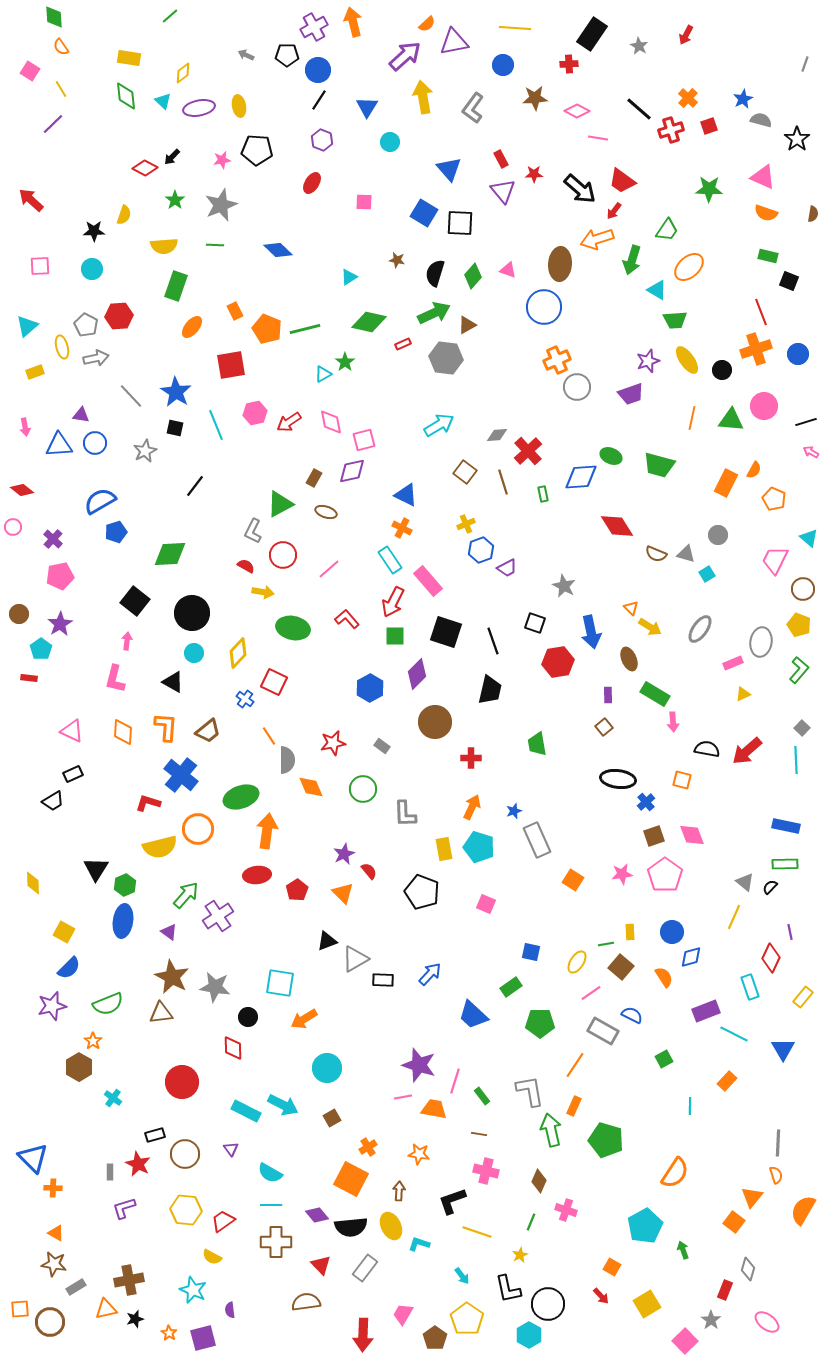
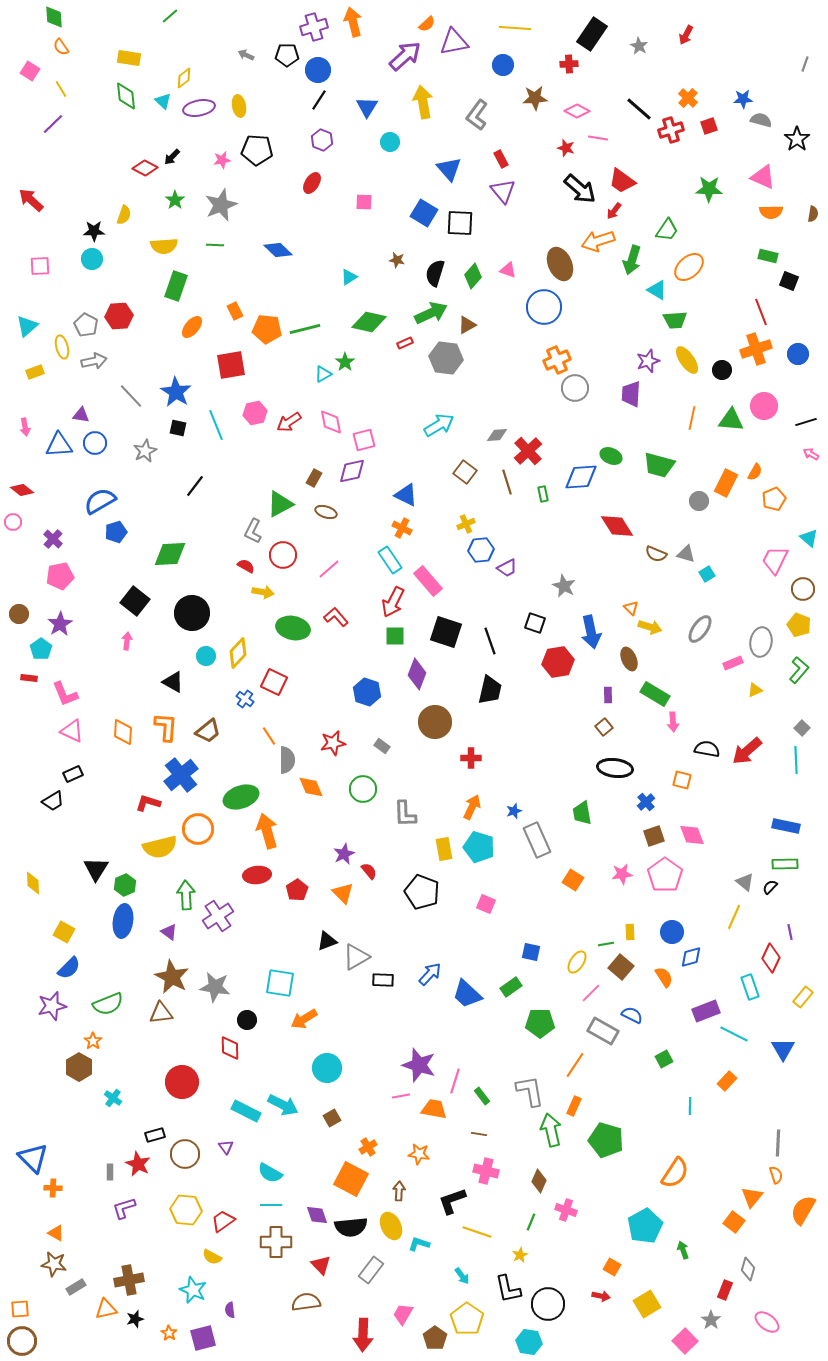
purple cross at (314, 27): rotated 12 degrees clockwise
yellow diamond at (183, 73): moved 1 px right, 5 px down
yellow arrow at (423, 97): moved 5 px down
blue star at (743, 99): rotated 24 degrees clockwise
gray L-shape at (473, 108): moved 4 px right, 7 px down
red star at (534, 174): moved 32 px right, 26 px up; rotated 18 degrees clockwise
orange semicircle at (766, 213): moved 5 px right, 1 px up; rotated 20 degrees counterclockwise
orange arrow at (597, 239): moved 1 px right, 2 px down
brown ellipse at (560, 264): rotated 28 degrees counterclockwise
cyan circle at (92, 269): moved 10 px up
green arrow at (434, 313): moved 3 px left
orange pentagon at (267, 329): rotated 16 degrees counterclockwise
red rectangle at (403, 344): moved 2 px right, 1 px up
gray arrow at (96, 358): moved 2 px left, 3 px down
gray circle at (577, 387): moved 2 px left, 1 px down
purple trapezoid at (631, 394): rotated 112 degrees clockwise
black square at (175, 428): moved 3 px right
pink arrow at (811, 452): moved 2 px down
orange semicircle at (754, 470): moved 1 px right, 2 px down
brown line at (503, 482): moved 4 px right
orange pentagon at (774, 499): rotated 25 degrees clockwise
pink circle at (13, 527): moved 5 px up
gray circle at (718, 535): moved 19 px left, 34 px up
blue hexagon at (481, 550): rotated 15 degrees clockwise
red L-shape at (347, 619): moved 11 px left, 2 px up
yellow arrow at (650, 627): rotated 15 degrees counterclockwise
black line at (493, 641): moved 3 px left
cyan circle at (194, 653): moved 12 px right, 3 px down
purple diamond at (417, 674): rotated 24 degrees counterclockwise
pink L-shape at (115, 679): moved 50 px left, 15 px down; rotated 36 degrees counterclockwise
blue hexagon at (370, 688): moved 3 px left, 4 px down; rotated 12 degrees counterclockwise
yellow triangle at (743, 694): moved 12 px right, 4 px up
green trapezoid at (537, 744): moved 45 px right, 69 px down
blue cross at (181, 775): rotated 12 degrees clockwise
black ellipse at (618, 779): moved 3 px left, 11 px up
orange arrow at (267, 831): rotated 24 degrees counterclockwise
green arrow at (186, 895): rotated 44 degrees counterclockwise
gray triangle at (355, 959): moved 1 px right, 2 px up
pink line at (591, 993): rotated 10 degrees counterclockwise
blue trapezoid at (473, 1015): moved 6 px left, 21 px up
black circle at (248, 1017): moved 1 px left, 3 px down
red diamond at (233, 1048): moved 3 px left
pink line at (403, 1097): moved 2 px left, 1 px up
purple triangle at (231, 1149): moved 5 px left, 2 px up
purple diamond at (317, 1215): rotated 20 degrees clockwise
gray rectangle at (365, 1268): moved 6 px right, 2 px down
red arrow at (601, 1296): rotated 36 degrees counterclockwise
brown circle at (50, 1322): moved 28 px left, 19 px down
cyan hexagon at (529, 1335): moved 7 px down; rotated 20 degrees counterclockwise
